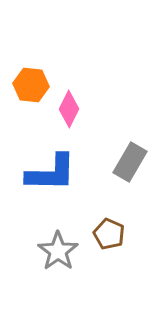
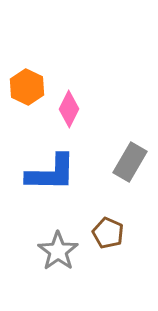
orange hexagon: moved 4 px left, 2 px down; rotated 20 degrees clockwise
brown pentagon: moved 1 px left, 1 px up
